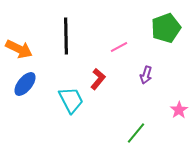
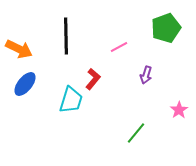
red L-shape: moved 5 px left
cyan trapezoid: rotated 44 degrees clockwise
